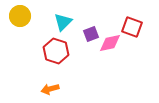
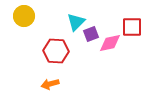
yellow circle: moved 4 px right
cyan triangle: moved 13 px right
red square: rotated 20 degrees counterclockwise
red hexagon: rotated 15 degrees counterclockwise
orange arrow: moved 5 px up
